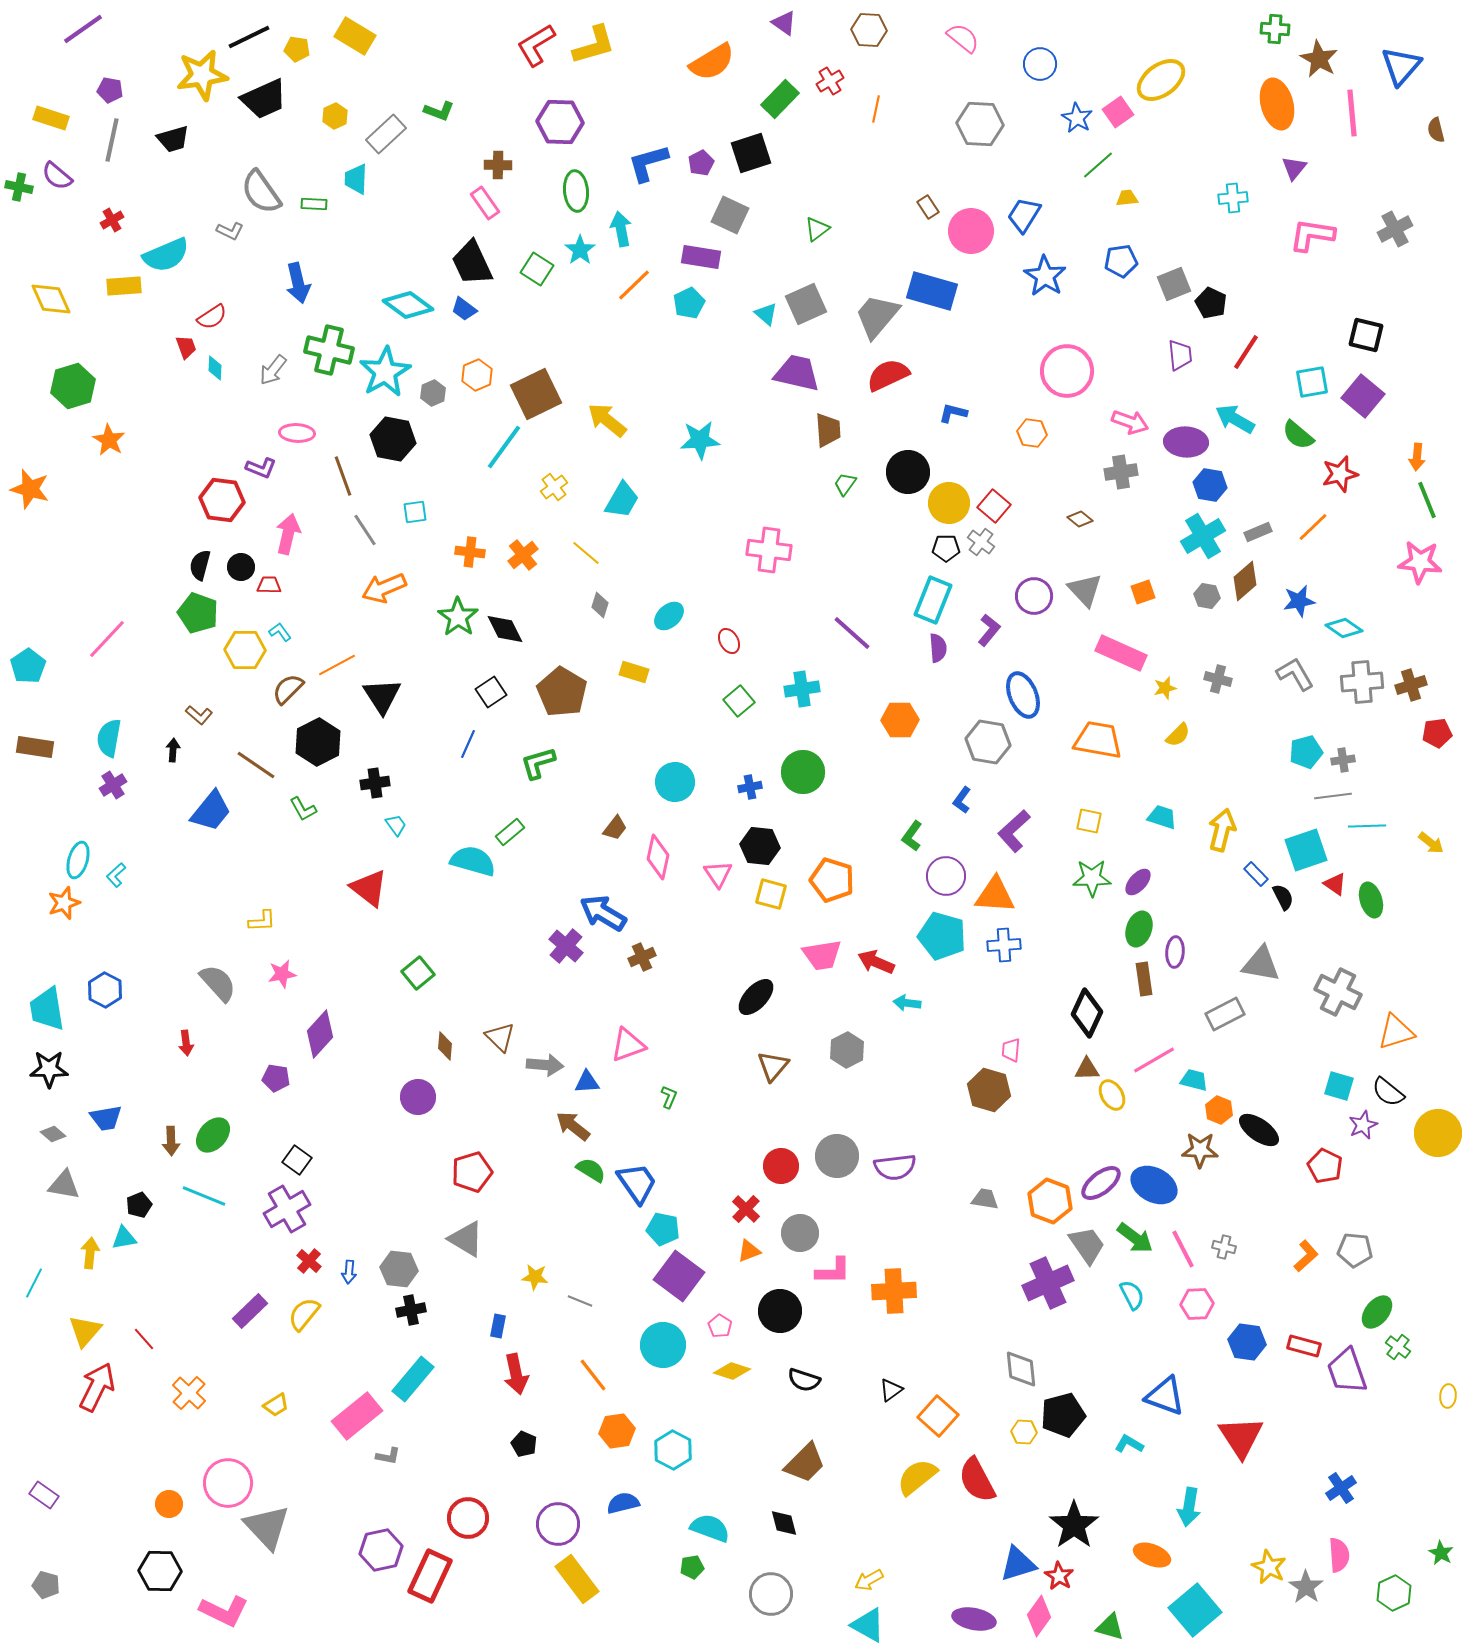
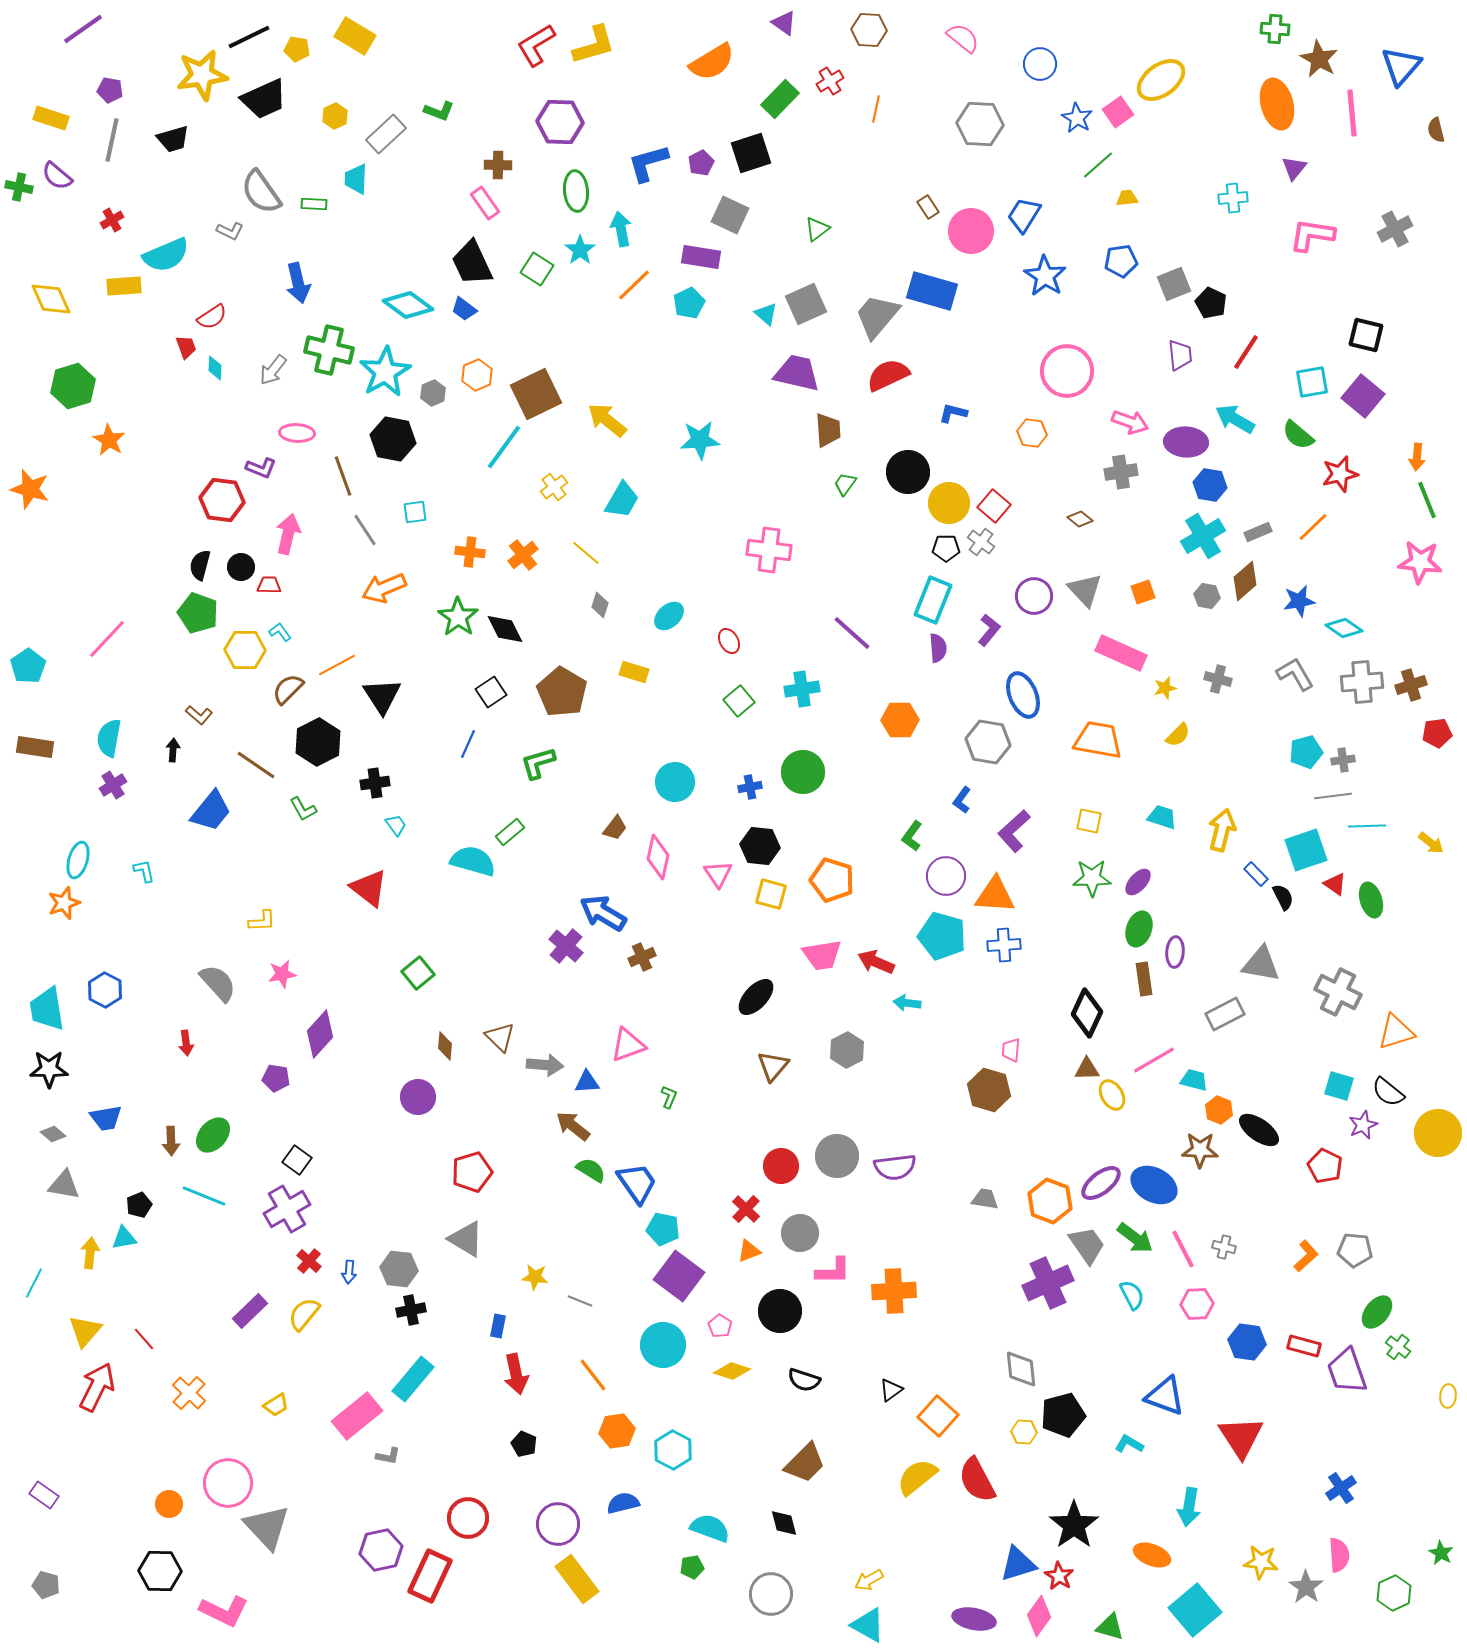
cyan L-shape at (116, 875): moved 28 px right, 4 px up; rotated 120 degrees clockwise
yellow star at (1269, 1567): moved 8 px left, 5 px up; rotated 20 degrees counterclockwise
